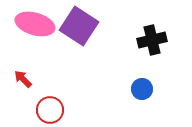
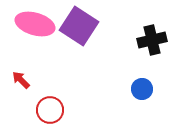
red arrow: moved 2 px left, 1 px down
